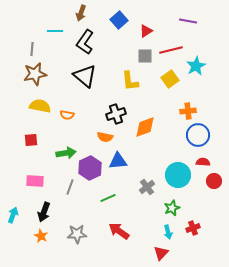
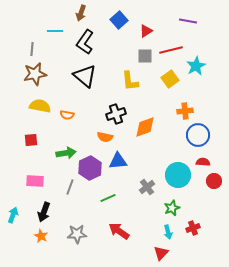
orange cross at (188, 111): moved 3 px left
